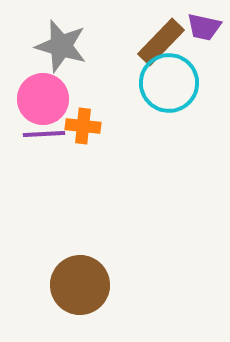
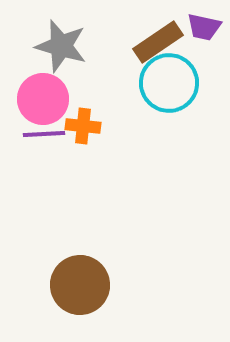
brown rectangle: moved 3 px left; rotated 12 degrees clockwise
